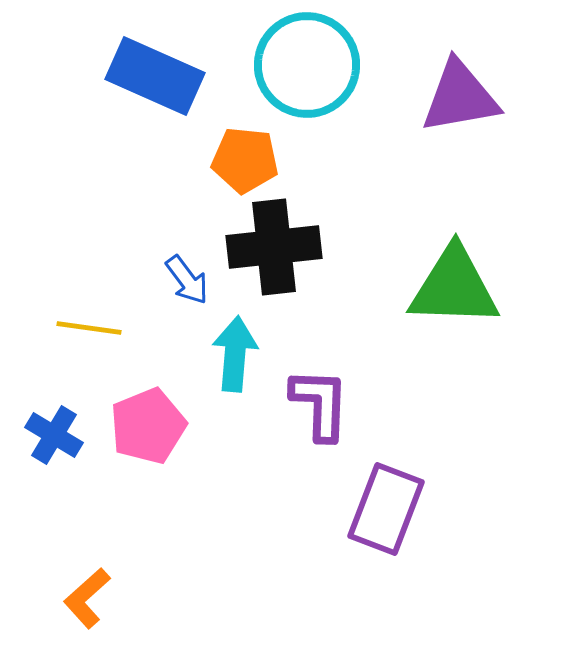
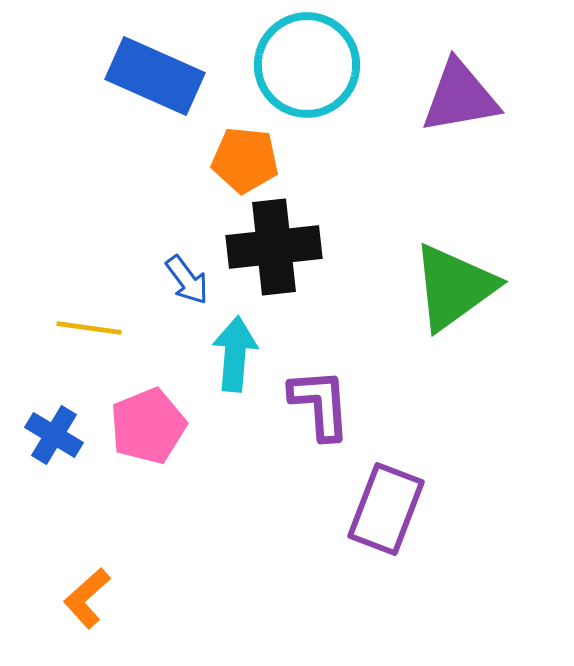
green triangle: rotated 38 degrees counterclockwise
purple L-shape: rotated 6 degrees counterclockwise
